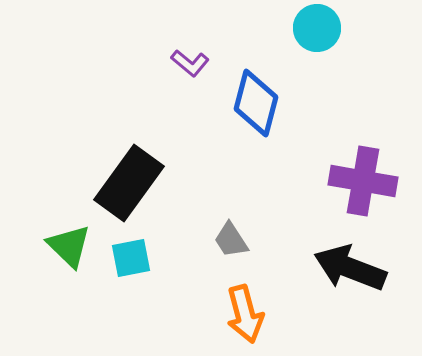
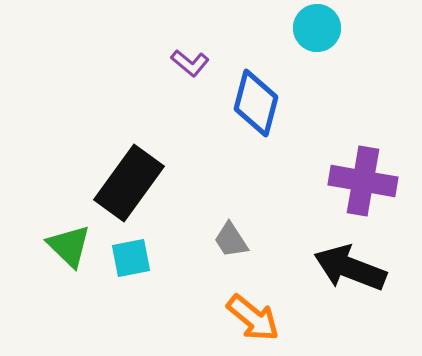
orange arrow: moved 8 px right, 4 px down; rotated 36 degrees counterclockwise
